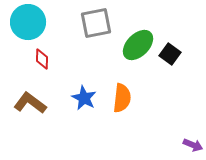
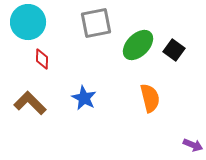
black square: moved 4 px right, 4 px up
orange semicircle: moved 28 px right; rotated 20 degrees counterclockwise
brown L-shape: rotated 8 degrees clockwise
